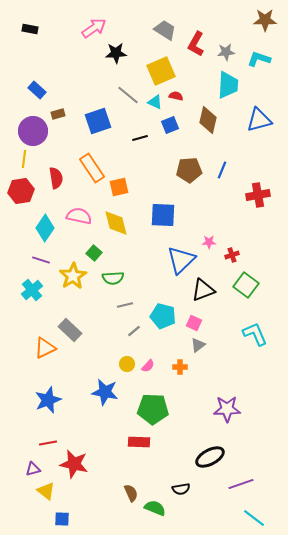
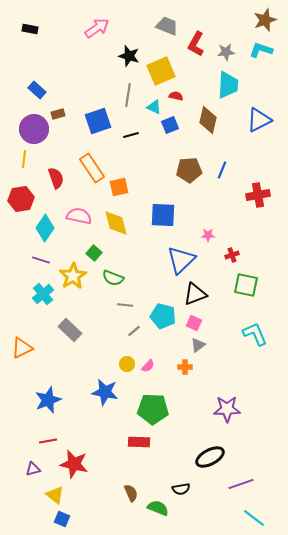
brown star at (265, 20): rotated 20 degrees counterclockwise
pink arrow at (94, 28): moved 3 px right
gray trapezoid at (165, 30): moved 2 px right, 4 px up; rotated 10 degrees counterclockwise
black star at (116, 53): moved 13 px right, 3 px down; rotated 20 degrees clockwise
cyan L-shape at (259, 59): moved 2 px right, 9 px up
gray line at (128, 95): rotated 60 degrees clockwise
cyan triangle at (155, 102): moved 1 px left, 5 px down
blue triangle at (259, 120): rotated 12 degrees counterclockwise
purple circle at (33, 131): moved 1 px right, 2 px up
black line at (140, 138): moved 9 px left, 3 px up
red semicircle at (56, 178): rotated 10 degrees counterclockwise
red hexagon at (21, 191): moved 8 px down
pink star at (209, 242): moved 1 px left, 7 px up
green semicircle at (113, 278): rotated 25 degrees clockwise
green square at (246, 285): rotated 25 degrees counterclockwise
cyan cross at (32, 290): moved 11 px right, 4 px down
black triangle at (203, 290): moved 8 px left, 4 px down
gray line at (125, 305): rotated 21 degrees clockwise
orange triangle at (45, 348): moved 23 px left
orange cross at (180, 367): moved 5 px right
red line at (48, 443): moved 2 px up
yellow triangle at (46, 491): moved 9 px right, 4 px down
green semicircle at (155, 508): moved 3 px right
blue square at (62, 519): rotated 21 degrees clockwise
